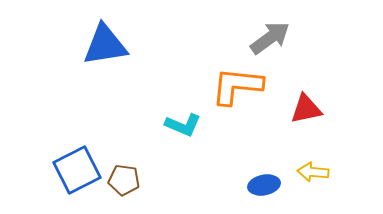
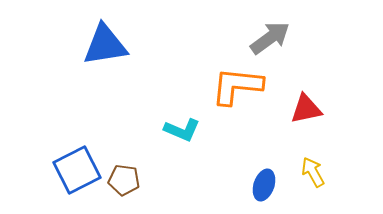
cyan L-shape: moved 1 px left, 5 px down
yellow arrow: rotated 56 degrees clockwise
blue ellipse: rotated 60 degrees counterclockwise
